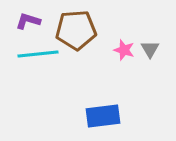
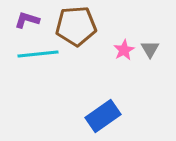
purple L-shape: moved 1 px left, 1 px up
brown pentagon: moved 4 px up
pink star: rotated 25 degrees clockwise
blue rectangle: rotated 28 degrees counterclockwise
